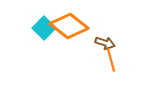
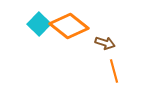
cyan square: moved 5 px left, 4 px up
orange line: moved 3 px right, 11 px down
